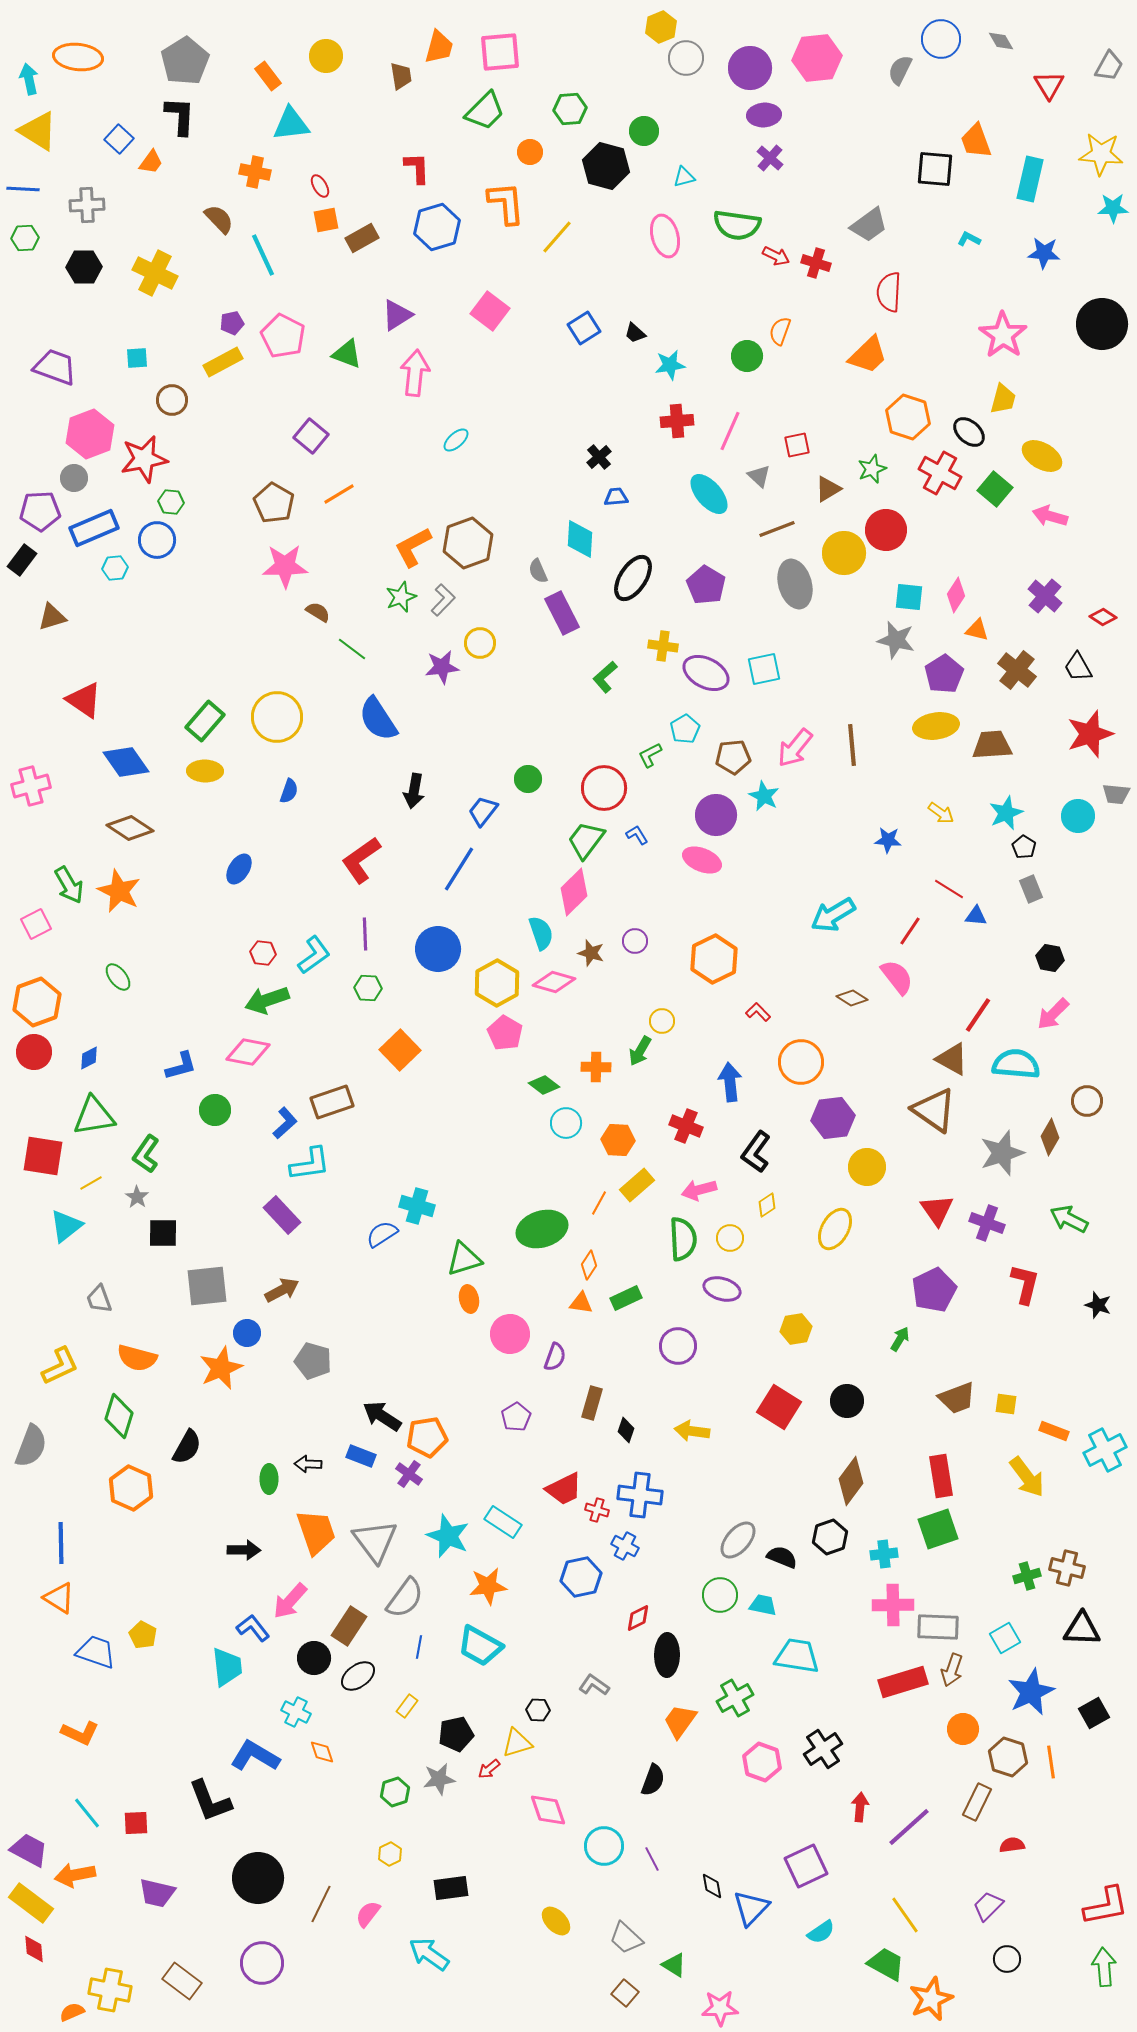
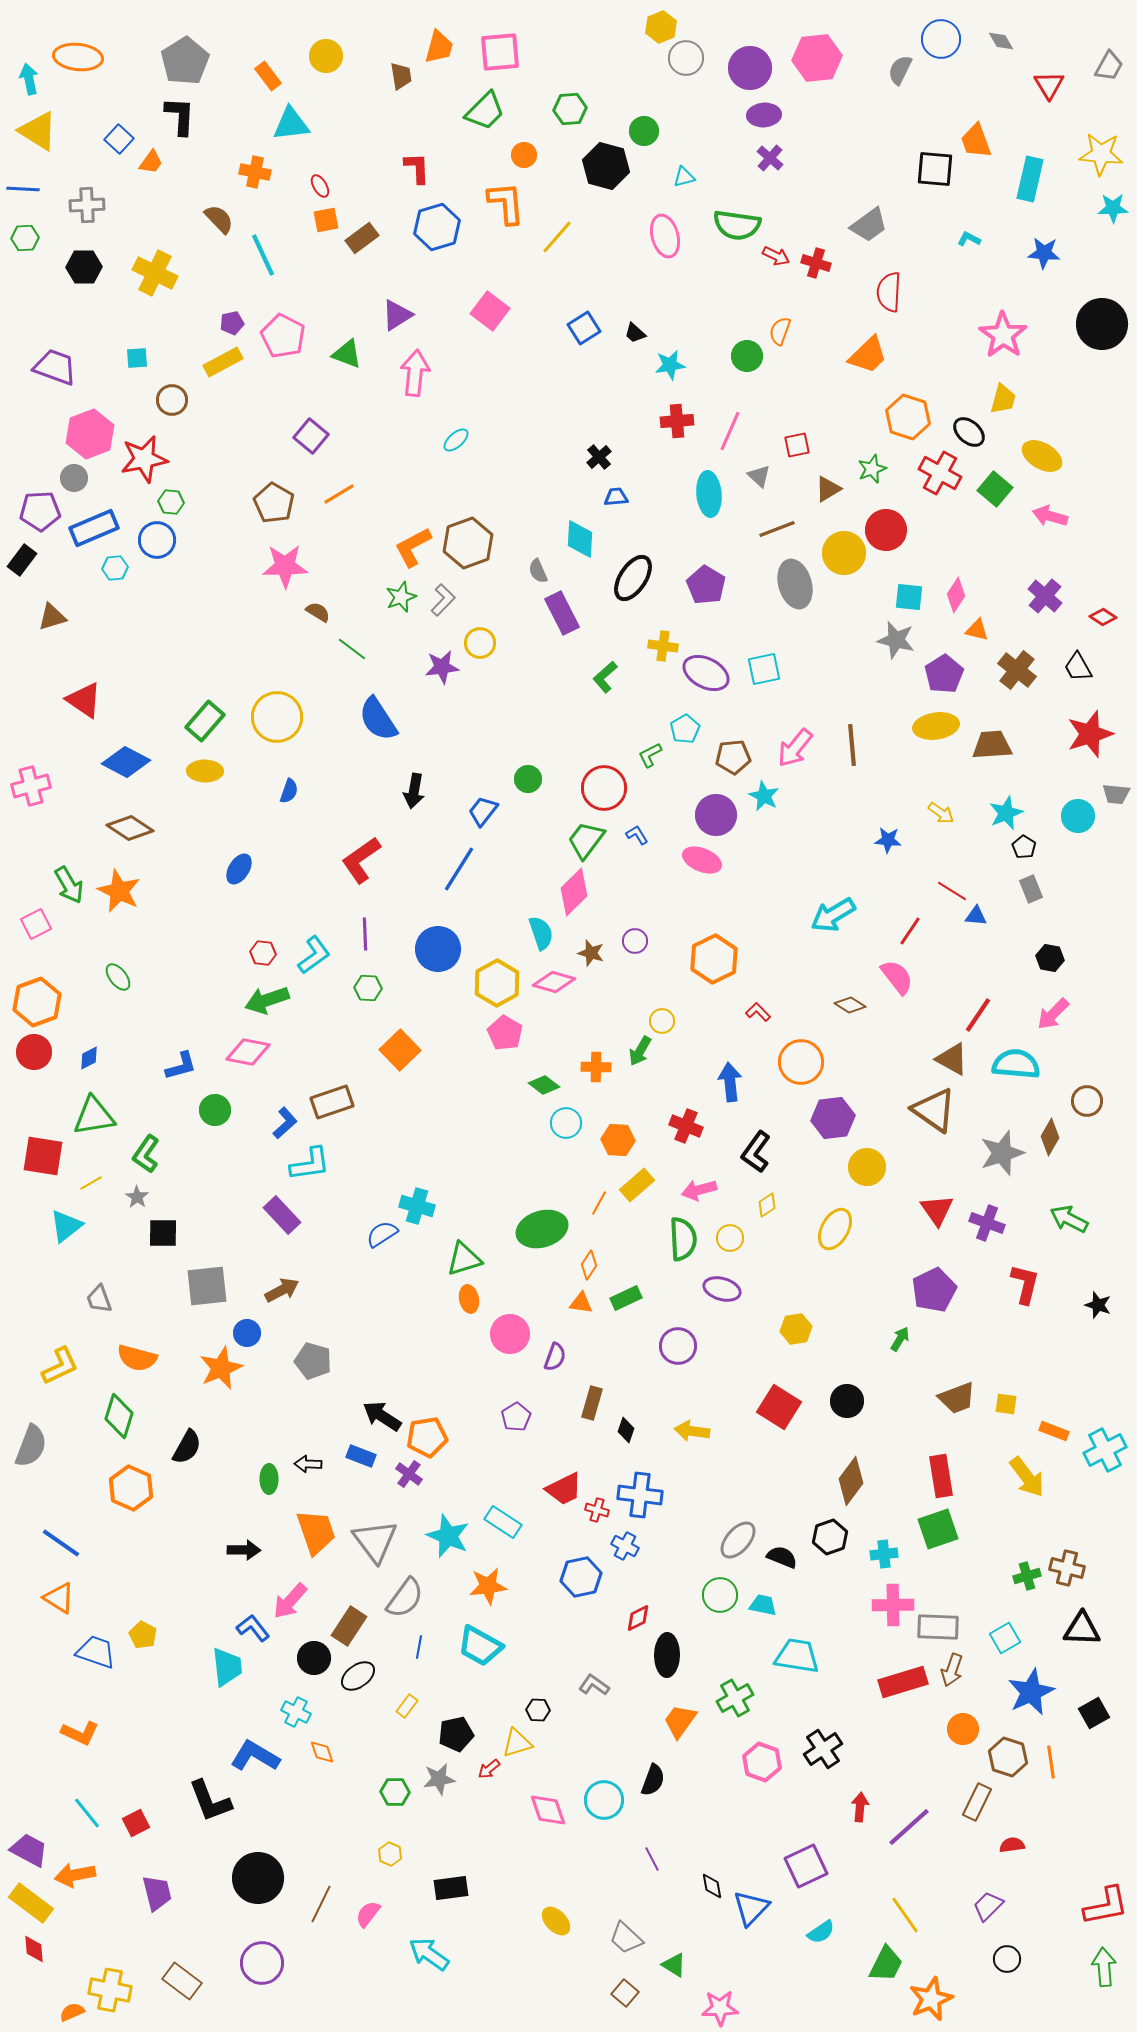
orange circle at (530, 152): moved 6 px left, 3 px down
brown rectangle at (362, 238): rotated 8 degrees counterclockwise
cyan ellipse at (709, 494): rotated 36 degrees clockwise
blue diamond at (126, 762): rotated 27 degrees counterclockwise
red line at (949, 889): moved 3 px right, 2 px down
brown diamond at (852, 998): moved 2 px left, 7 px down
blue line at (61, 1543): rotated 54 degrees counterclockwise
green hexagon at (395, 1792): rotated 20 degrees clockwise
red square at (136, 1823): rotated 24 degrees counterclockwise
cyan circle at (604, 1846): moved 46 px up
yellow hexagon at (390, 1854): rotated 10 degrees counterclockwise
purple trapezoid at (157, 1893): rotated 117 degrees counterclockwise
green trapezoid at (886, 1964): rotated 87 degrees clockwise
